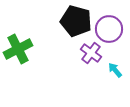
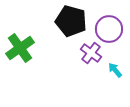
black pentagon: moved 5 px left
green cross: moved 2 px right, 1 px up; rotated 8 degrees counterclockwise
